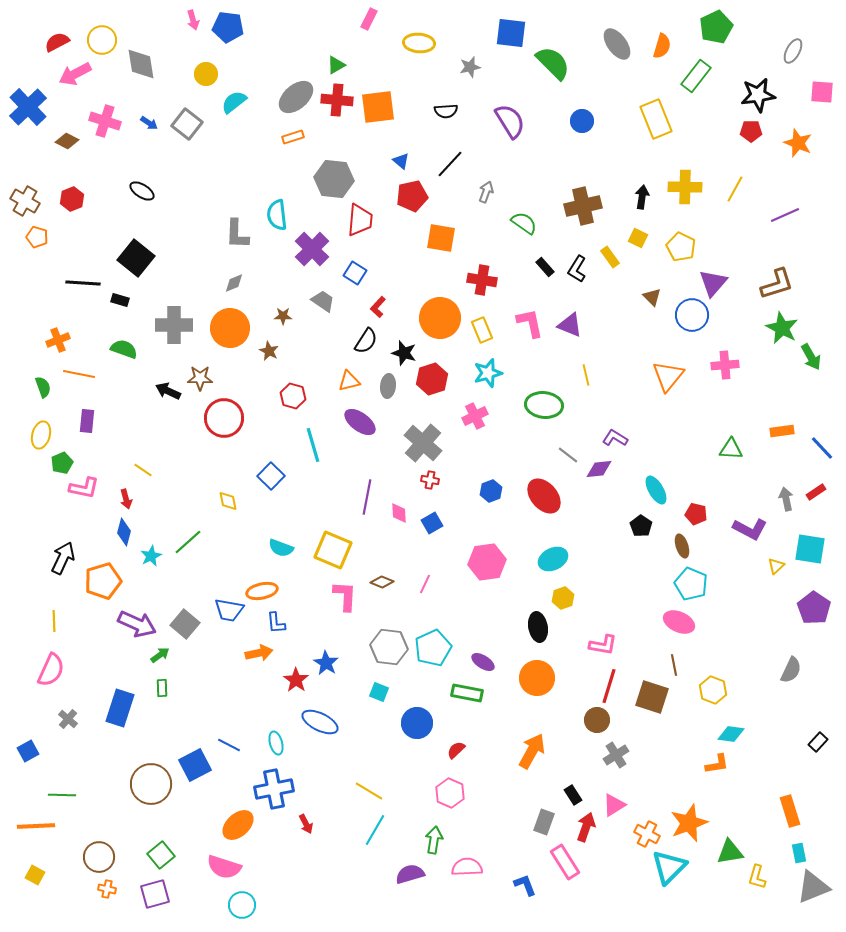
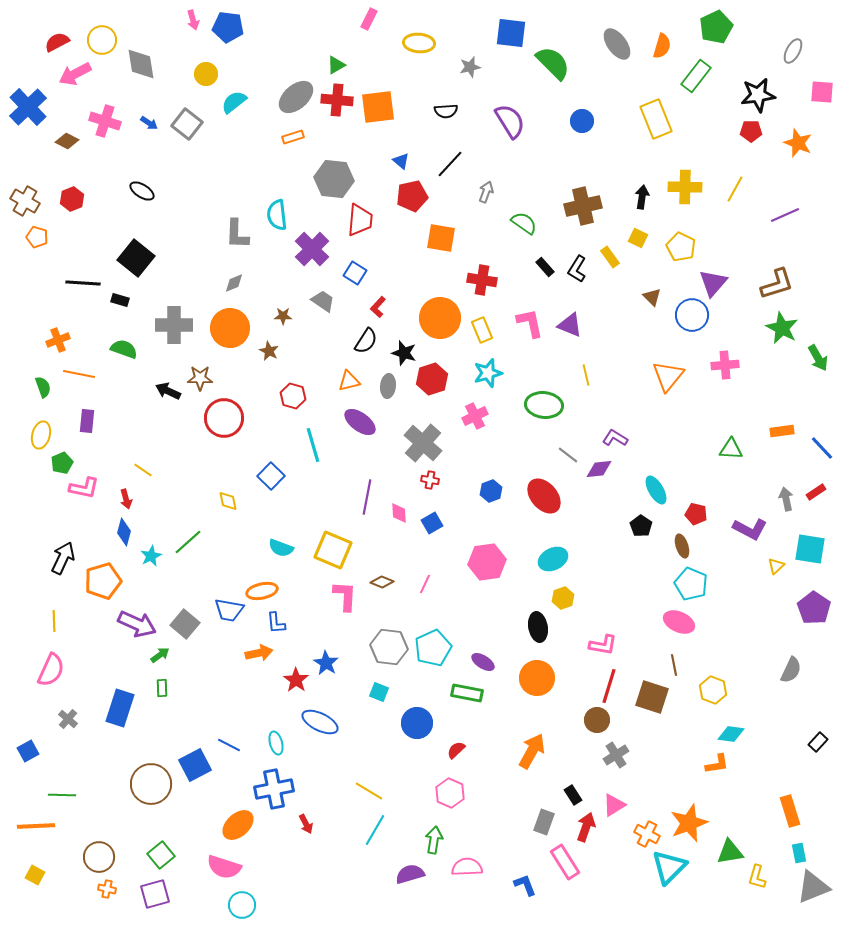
green arrow at (811, 357): moved 7 px right, 1 px down
